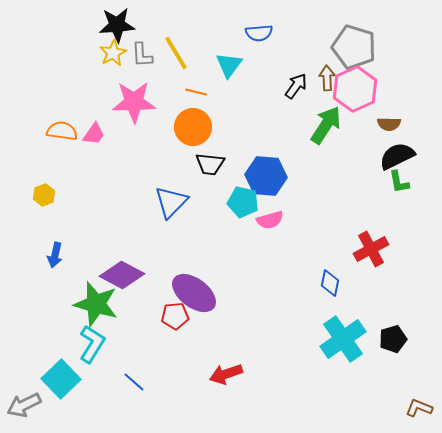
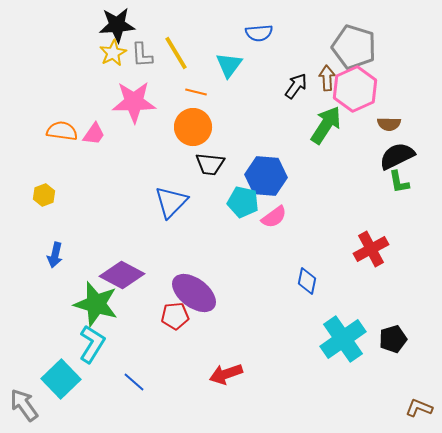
pink semicircle: moved 4 px right, 3 px up; rotated 20 degrees counterclockwise
blue diamond: moved 23 px left, 2 px up
gray arrow: rotated 80 degrees clockwise
